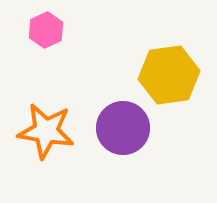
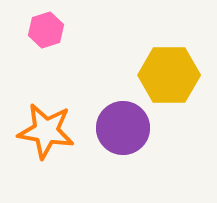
pink hexagon: rotated 8 degrees clockwise
yellow hexagon: rotated 8 degrees clockwise
